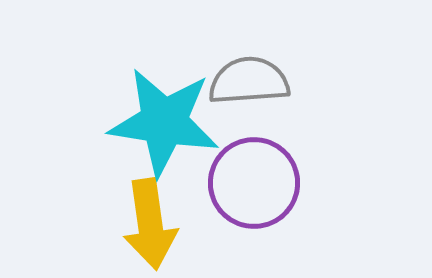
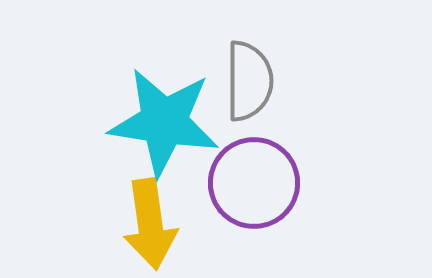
gray semicircle: rotated 94 degrees clockwise
